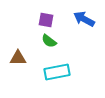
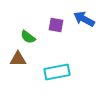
purple square: moved 10 px right, 5 px down
green semicircle: moved 21 px left, 4 px up
brown triangle: moved 1 px down
